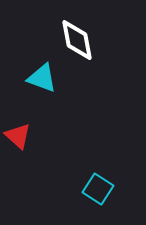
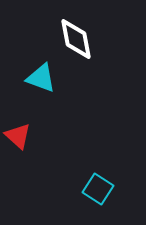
white diamond: moved 1 px left, 1 px up
cyan triangle: moved 1 px left
